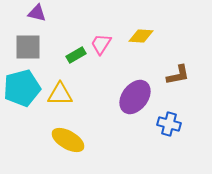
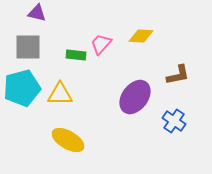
pink trapezoid: rotated 10 degrees clockwise
green rectangle: rotated 36 degrees clockwise
blue cross: moved 5 px right, 3 px up; rotated 20 degrees clockwise
